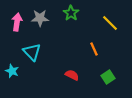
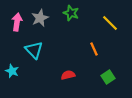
green star: rotated 14 degrees counterclockwise
gray star: rotated 24 degrees counterclockwise
cyan triangle: moved 2 px right, 2 px up
red semicircle: moved 4 px left; rotated 40 degrees counterclockwise
